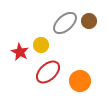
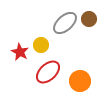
brown circle: moved 2 px up
